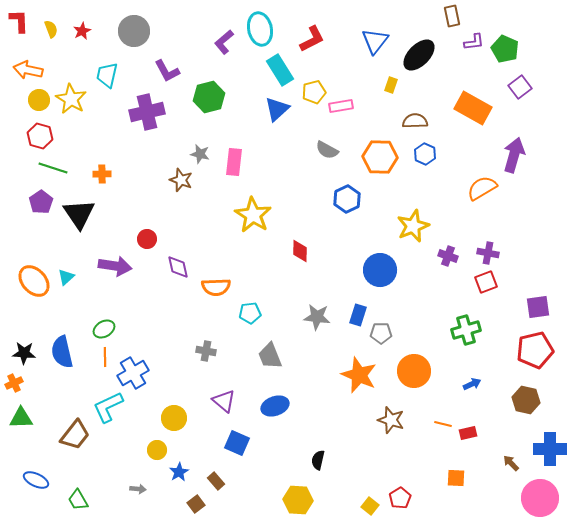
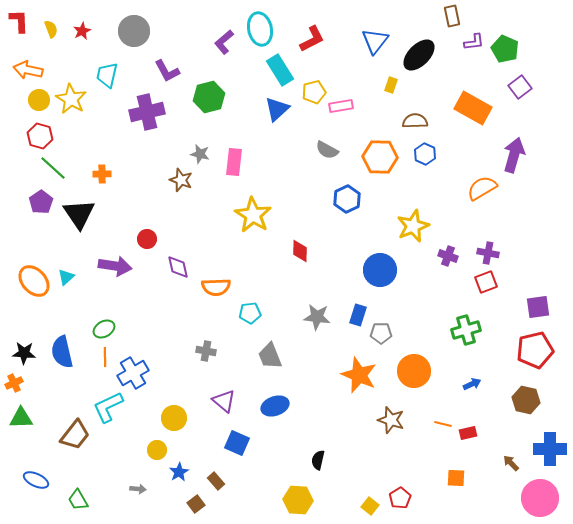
green line at (53, 168): rotated 24 degrees clockwise
